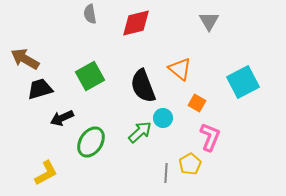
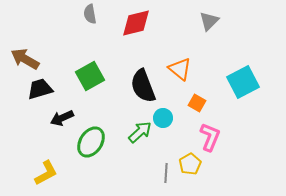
gray triangle: rotated 15 degrees clockwise
